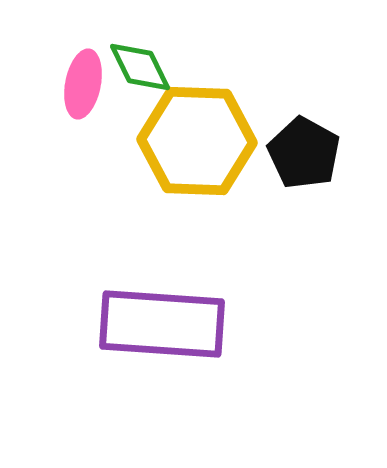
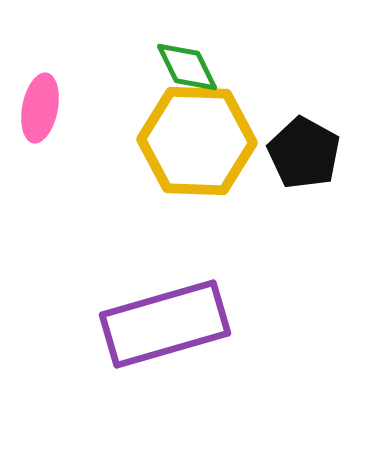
green diamond: moved 47 px right
pink ellipse: moved 43 px left, 24 px down
purple rectangle: moved 3 px right; rotated 20 degrees counterclockwise
